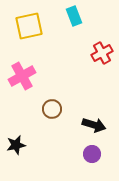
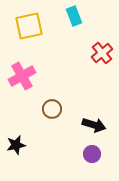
red cross: rotated 10 degrees counterclockwise
